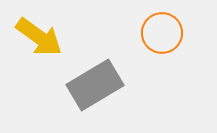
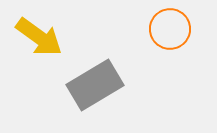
orange circle: moved 8 px right, 4 px up
